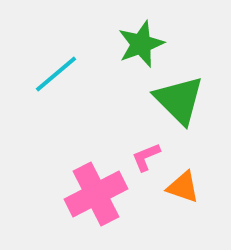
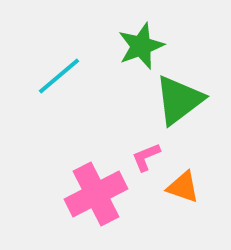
green star: moved 2 px down
cyan line: moved 3 px right, 2 px down
green triangle: rotated 38 degrees clockwise
